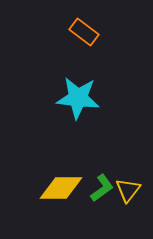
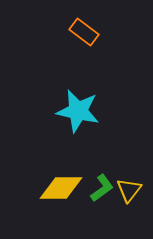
cyan star: moved 13 px down; rotated 6 degrees clockwise
yellow triangle: moved 1 px right
